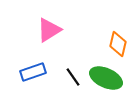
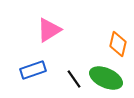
blue rectangle: moved 2 px up
black line: moved 1 px right, 2 px down
